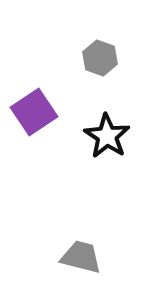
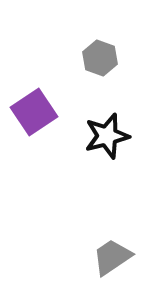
black star: rotated 24 degrees clockwise
gray trapezoid: moved 31 px right; rotated 48 degrees counterclockwise
